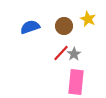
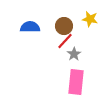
yellow star: moved 2 px right; rotated 14 degrees counterclockwise
blue semicircle: rotated 18 degrees clockwise
red line: moved 4 px right, 12 px up
